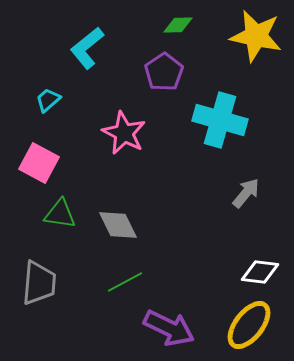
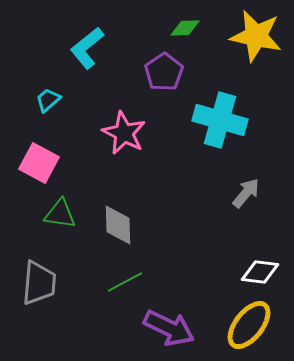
green diamond: moved 7 px right, 3 px down
gray diamond: rotated 24 degrees clockwise
